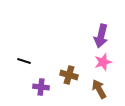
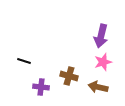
brown cross: moved 1 px down
brown arrow: moved 1 px left, 2 px up; rotated 48 degrees counterclockwise
